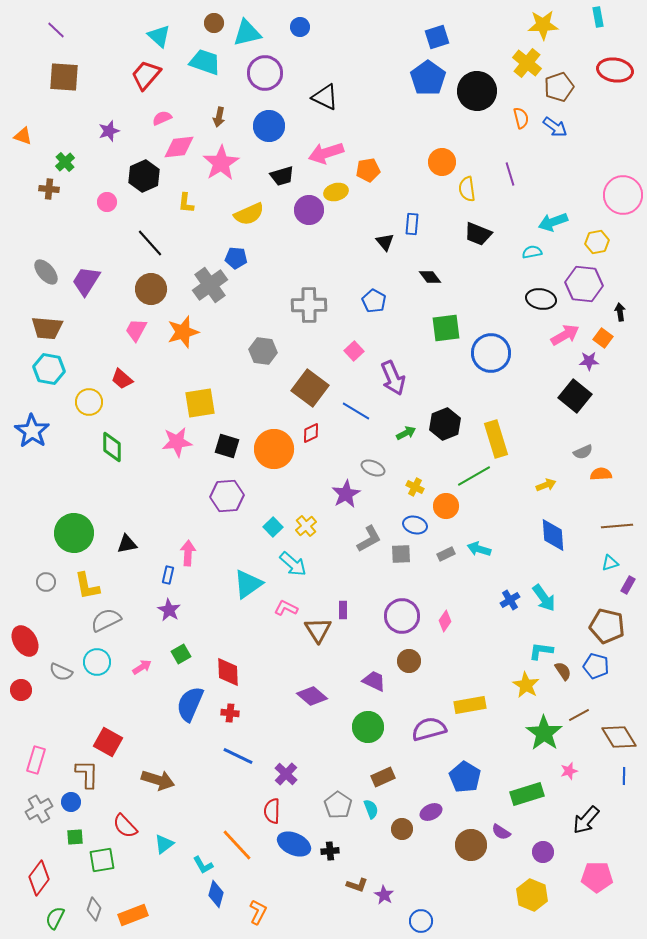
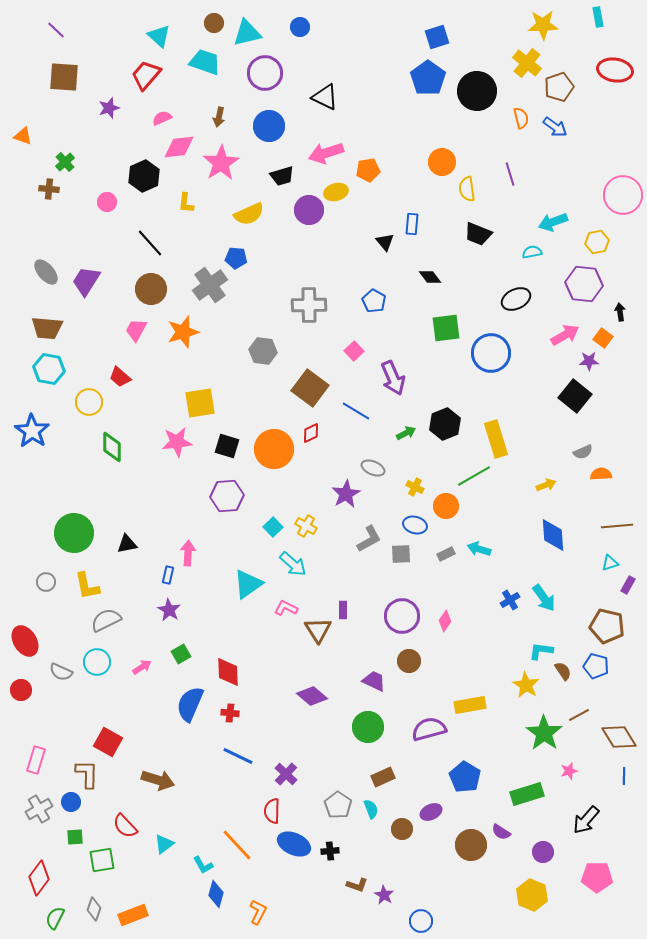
purple star at (109, 131): moved 23 px up
black ellipse at (541, 299): moved 25 px left; rotated 36 degrees counterclockwise
red trapezoid at (122, 379): moved 2 px left, 2 px up
yellow cross at (306, 526): rotated 20 degrees counterclockwise
